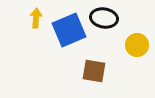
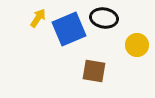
yellow arrow: moved 2 px right; rotated 30 degrees clockwise
blue square: moved 1 px up
